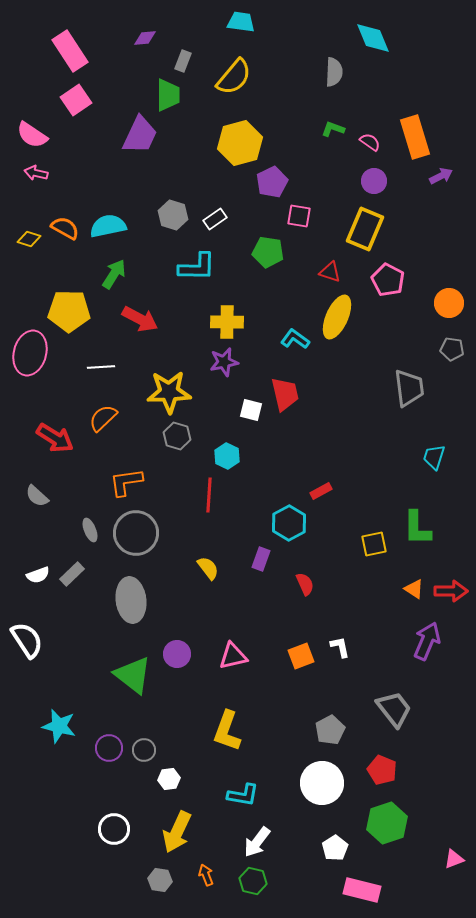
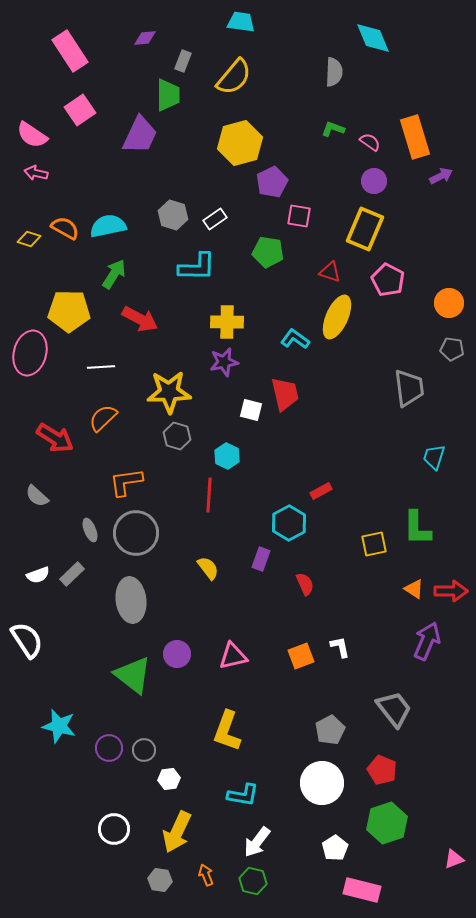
pink square at (76, 100): moved 4 px right, 10 px down
